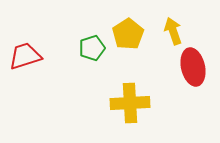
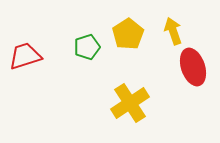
green pentagon: moved 5 px left, 1 px up
red ellipse: rotated 6 degrees counterclockwise
yellow cross: rotated 30 degrees counterclockwise
